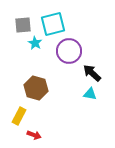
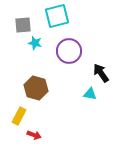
cyan square: moved 4 px right, 8 px up
cyan star: rotated 16 degrees counterclockwise
black arrow: moved 9 px right; rotated 12 degrees clockwise
